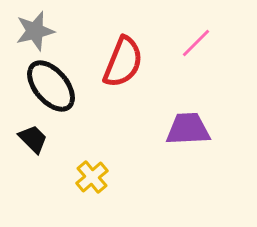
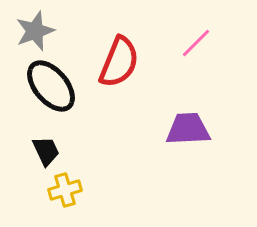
gray star: rotated 6 degrees counterclockwise
red semicircle: moved 4 px left
black trapezoid: moved 13 px right, 12 px down; rotated 20 degrees clockwise
yellow cross: moved 27 px left, 13 px down; rotated 24 degrees clockwise
